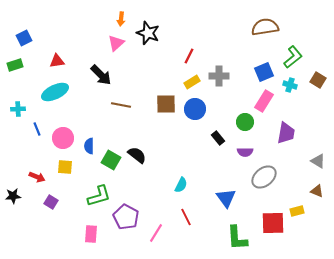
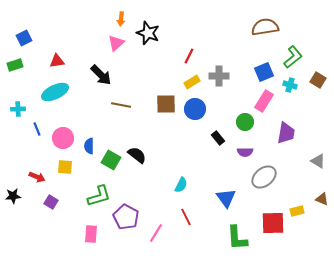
brown triangle at (317, 191): moved 5 px right, 8 px down
